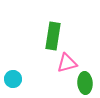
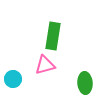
pink triangle: moved 22 px left, 2 px down
